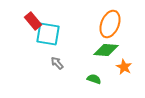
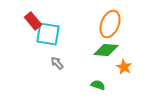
green semicircle: moved 4 px right, 6 px down
